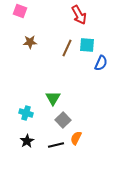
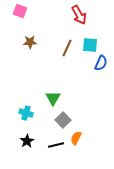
cyan square: moved 3 px right
